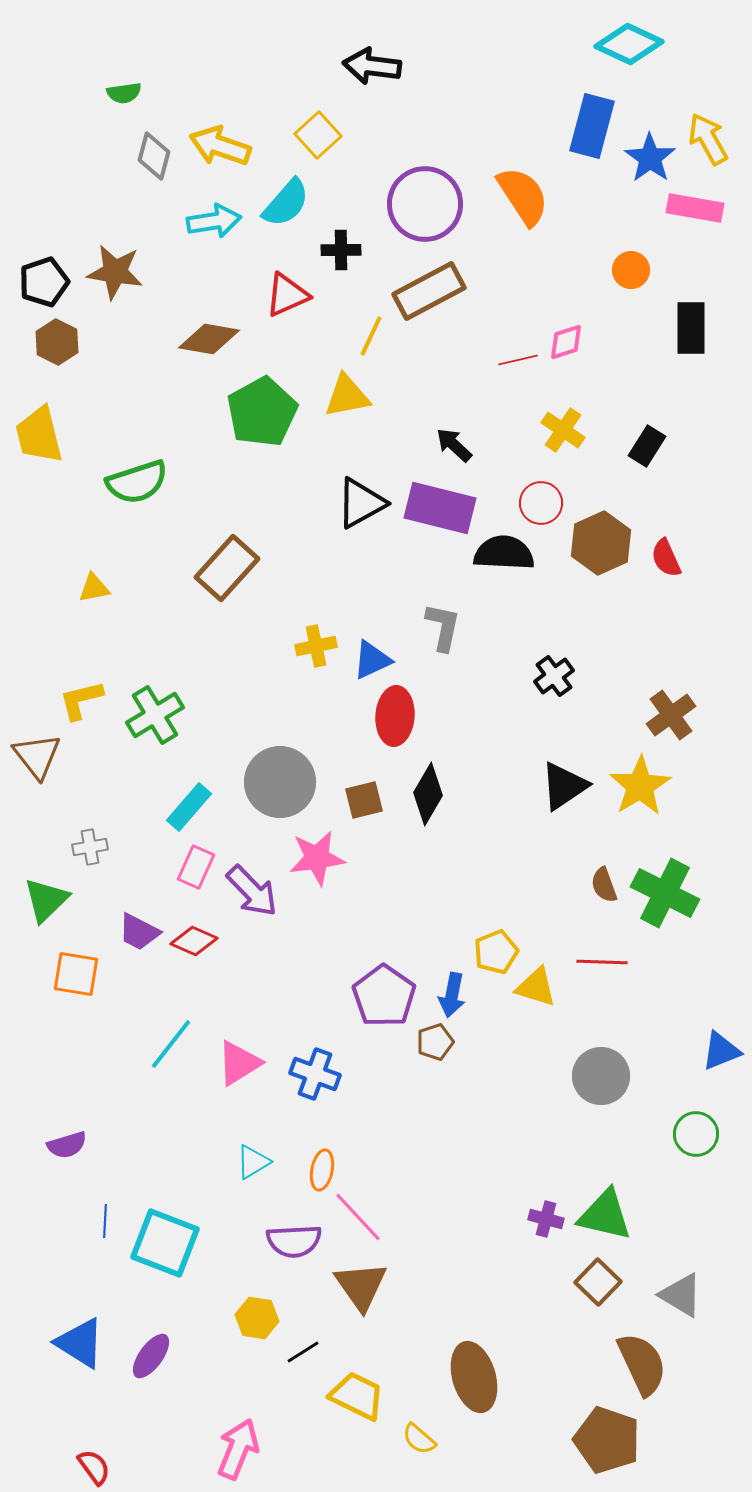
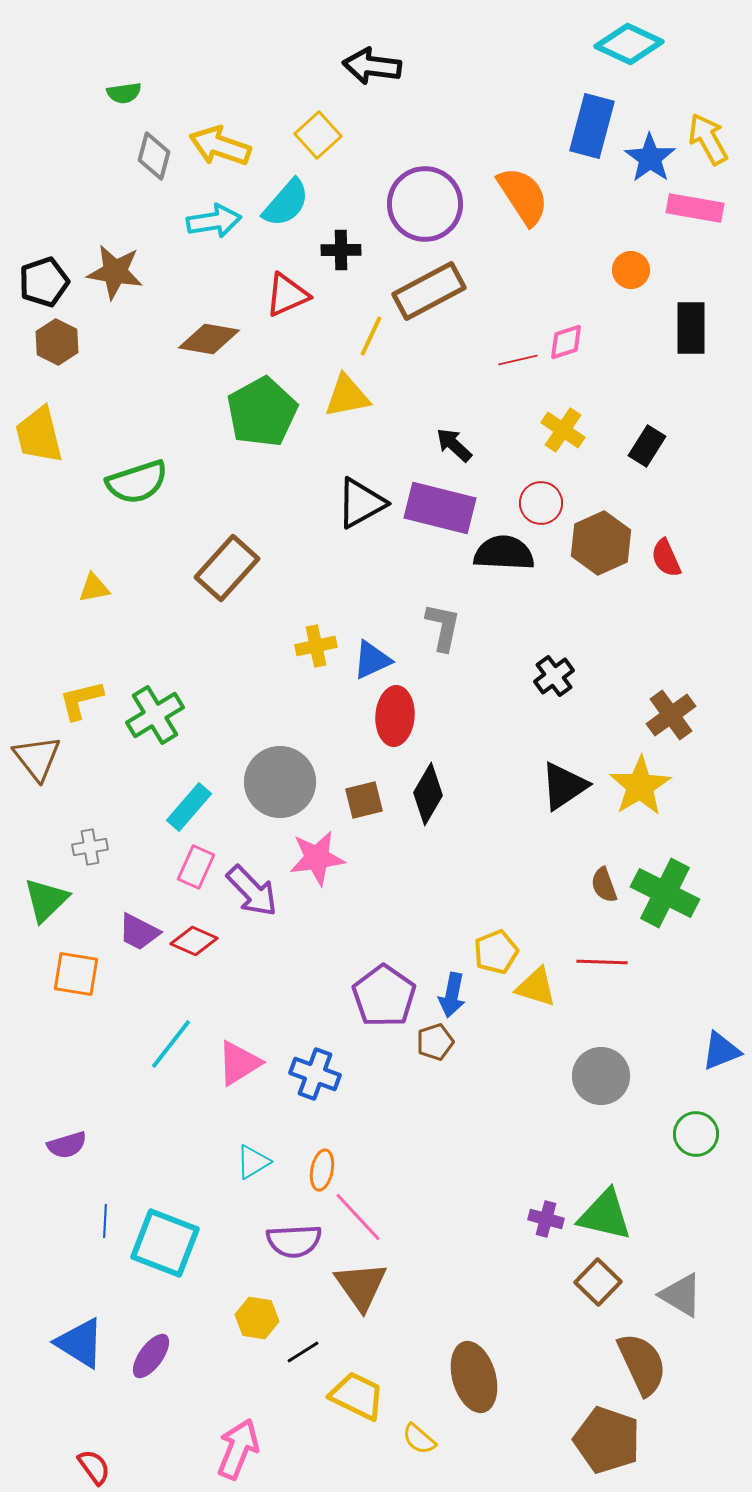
brown triangle at (37, 756): moved 2 px down
